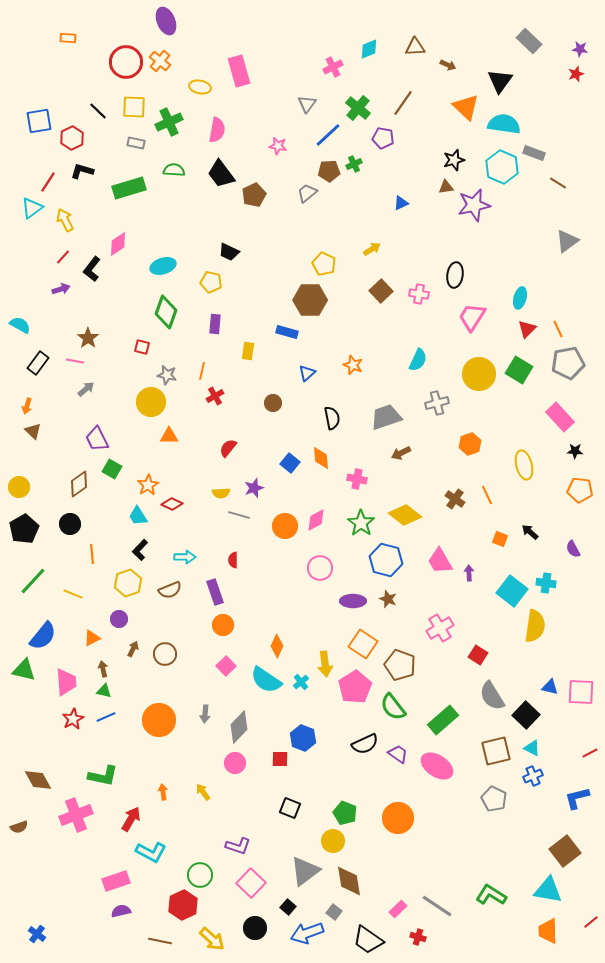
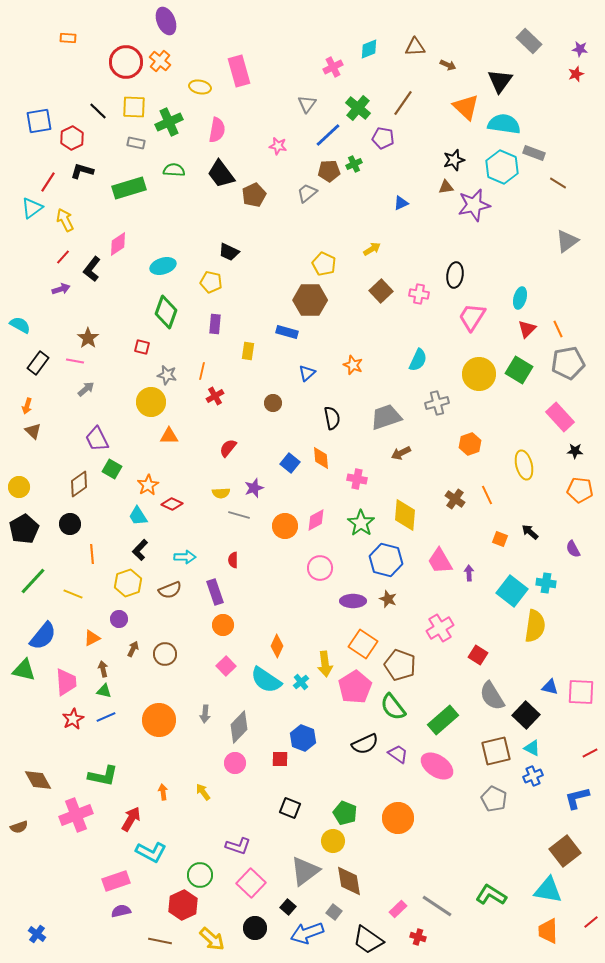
yellow diamond at (405, 515): rotated 56 degrees clockwise
